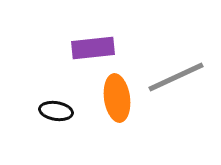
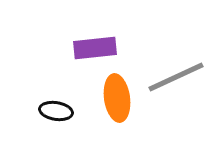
purple rectangle: moved 2 px right
